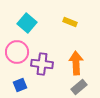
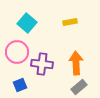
yellow rectangle: rotated 32 degrees counterclockwise
